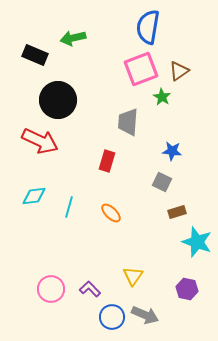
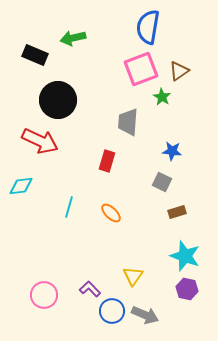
cyan diamond: moved 13 px left, 10 px up
cyan star: moved 12 px left, 14 px down
pink circle: moved 7 px left, 6 px down
blue circle: moved 6 px up
